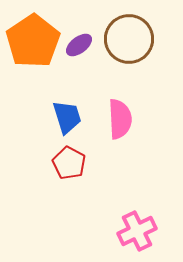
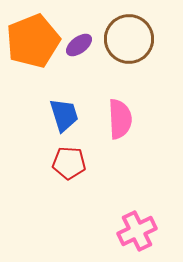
orange pentagon: rotated 12 degrees clockwise
blue trapezoid: moved 3 px left, 2 px up
red pentagon: rotated 24 degrees counterclockwise
